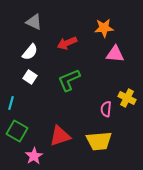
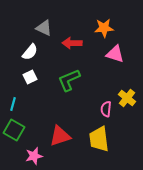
gray triangle: moved 10 px right, 6 px down
red arrow: moved 5 px right; rotated 24 degrees clockwise
pink triangle: rotated 12 degrees clockwise
white square: rotated 32 degrees clockwise
yellow cross: rotated 12 degrees clockwise
cyan line: moved 2 px right, 1 px down
green square: moved 3 px left, 1 px up
yellow trapezoid: moved 2 px up; rotated 88 degrees clockwise
pink star: rotated 18 degrees clockwise
